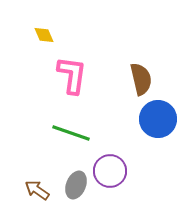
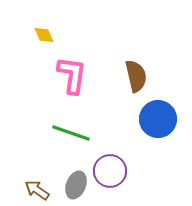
brown semicircle: moved 5 px left, 3 px up
